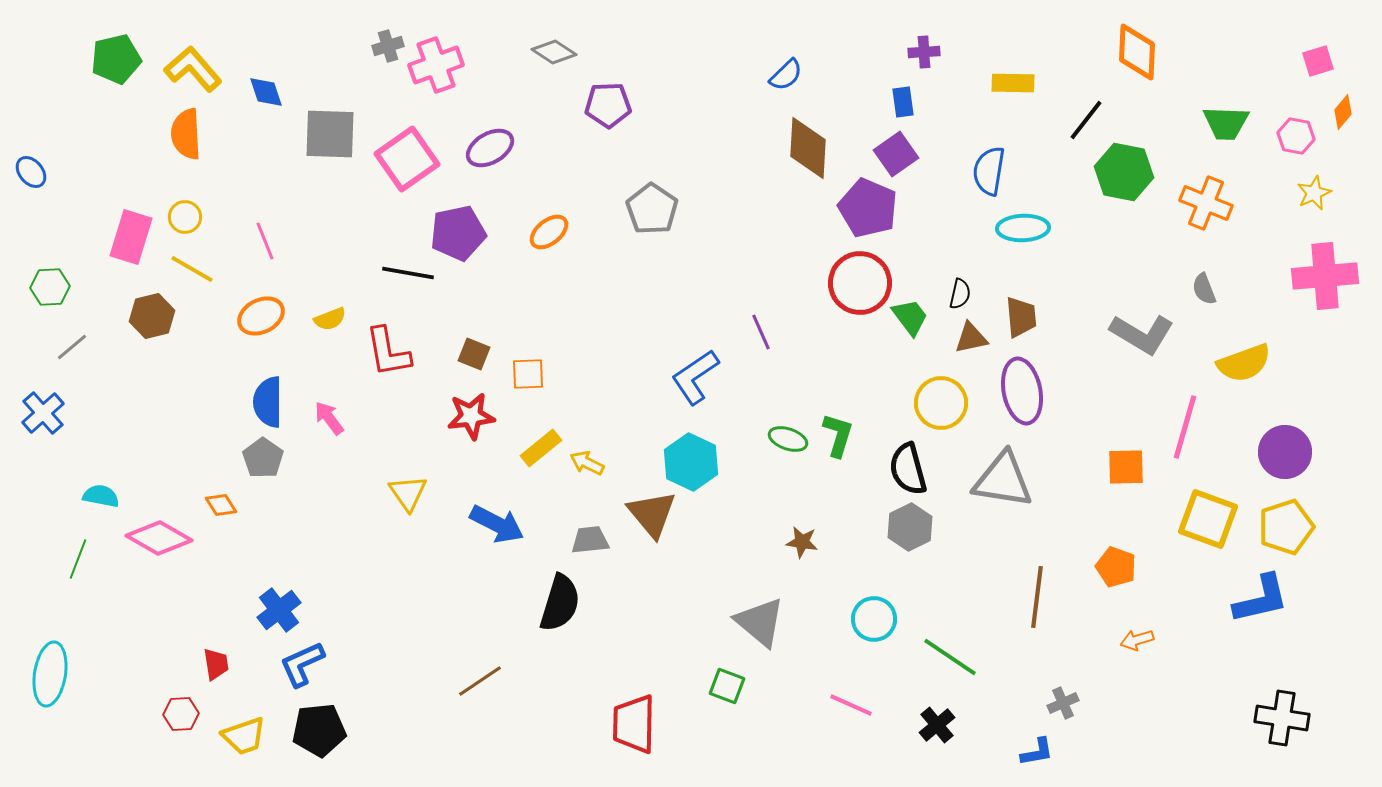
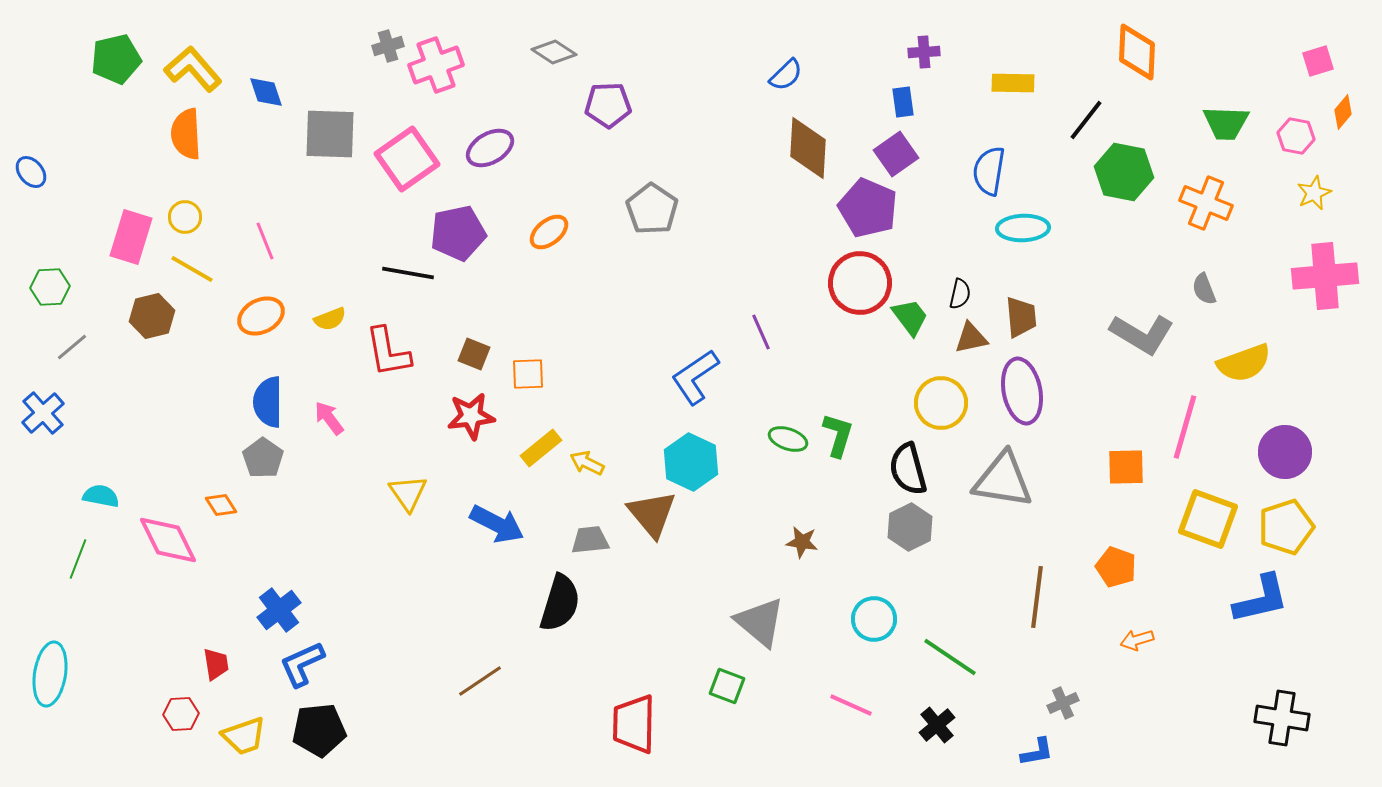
pink diamond at (159, 538): moved 9 px right, 2 px down; rotated 34 degrees clockwise
